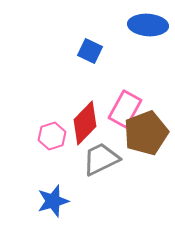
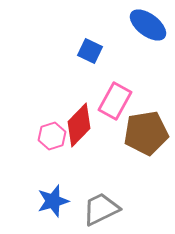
blue ellipse: rotated 33 degrees clockwise
pink rectangle: moved 10 px left, 8 px up
red diamond: moved 6 px left, 2 px down
brown pentagon: rotated 12 degrees clockwise
gray trapezoid: moved 50 px down
